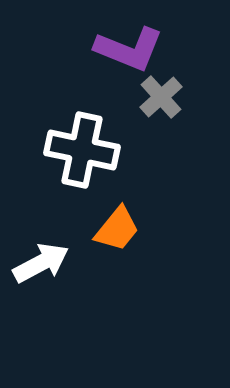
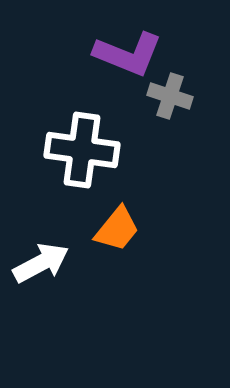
purple L-shape: moved 1 px left, 5 px down
gray cross: moved 9 px right, 1 px up; rotated 30 degrees counterclockwise
white cross: rotated 4 degrees counterclockwise
